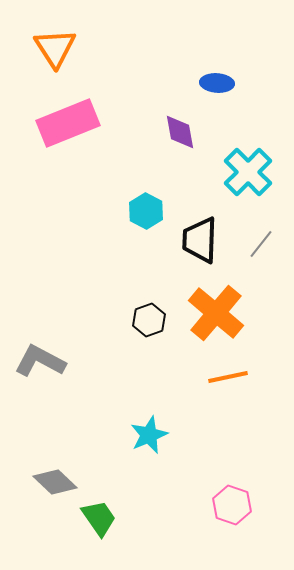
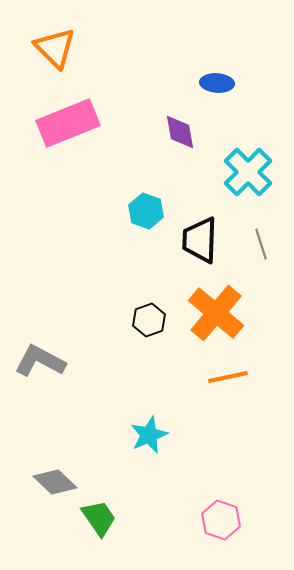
orange triangle: rotated 12 degrees counterclockwise
cyan hexagon: rotated 8 degrees counterclockwise
gray line: rotated 56 degrees counterclockwise
pink hexagon: moved 11 px left, 15 px down
